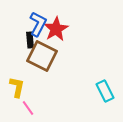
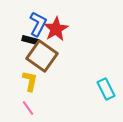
black rectangle: rotated 70 degrees counterclockwise
brown square: rotated 8 degrees clockwise
yellow L-shape: moved 13 px right, 6 px up
cyan rectangle: moved 1 px right, 2 px up
